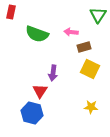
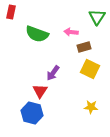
green triangle: moved 1 px left, 2 px down
purple arrow: rotated 28 degrees clockwise
